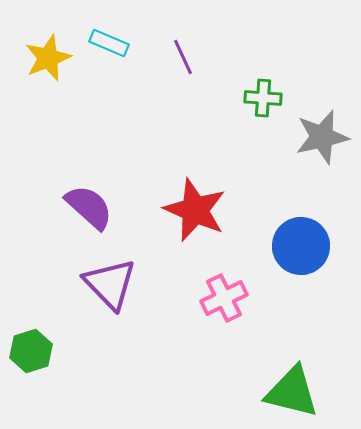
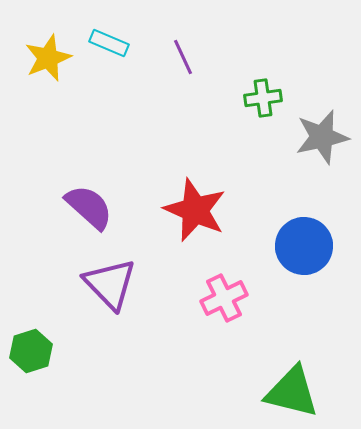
green cross: rotated 12 degrees counterclockwise
blue circle: moved 3 px right
